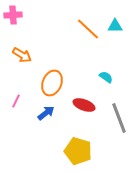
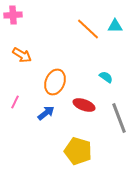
orange ellipse: moved 3 px right, 1 px up
pink line: moved 1 px left, 1 px down
